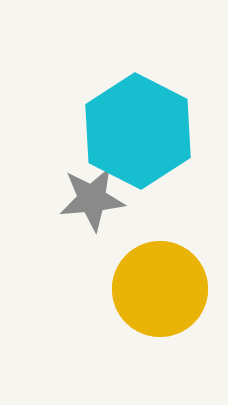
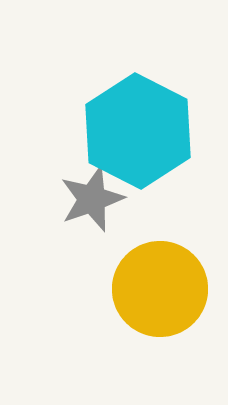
gray star: rotated 14 degrees counterclockwise
